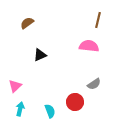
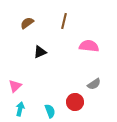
brown line: moved 34 px left, 1 px down
black triangle: moved 3 px up
